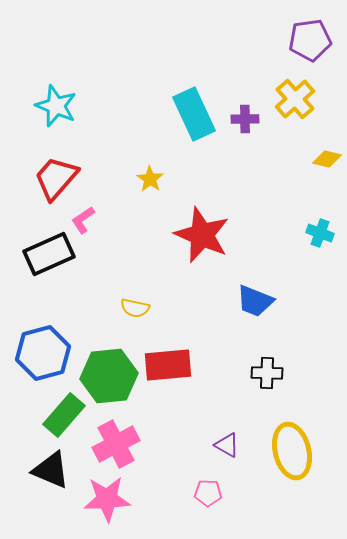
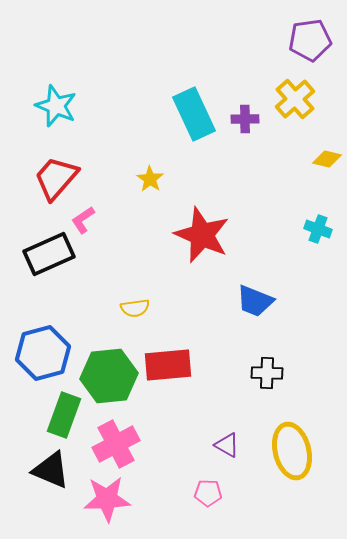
cyan cross: moved 2 px left, 4 px up
yellow semicircle: rotated 20 degrees counterclockwise
green rectangle: rotated 21 degrees counterclockwise
